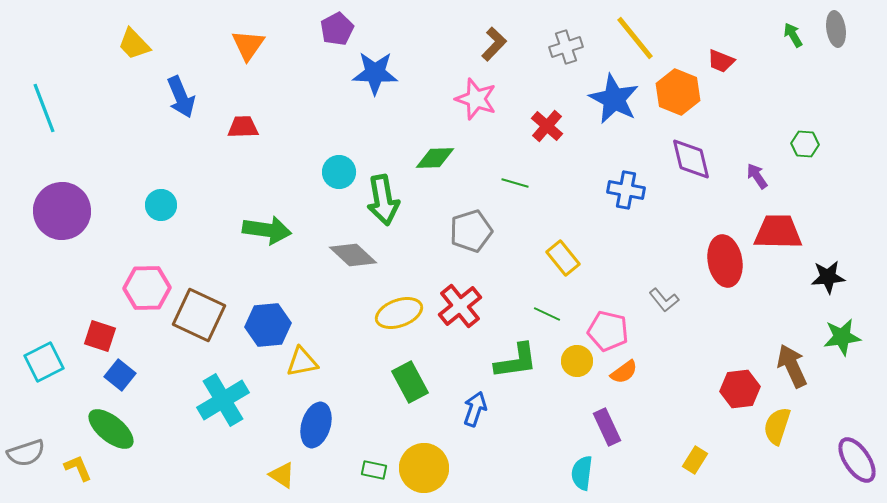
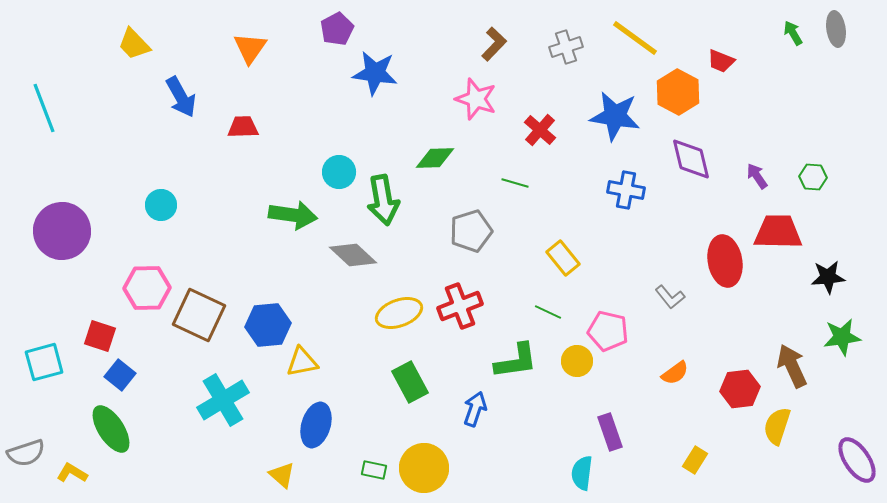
green arrow at (793, 35): moved 2 px up
yellow line at (635, 38): rotated 15 degrees counterclockwise
orange triangle at (248, 45): moved 2 px right, 3 px down
blue star at (375, 73): rotated 6 degrees clockwise
orange hexagon at (678, 92): rotated 6 degrees clockwise
blue arrow at (181, 97): rotated 6 degrees counterclockwise
blue star at (614, 99): moved 1 px right, 17 px down; rotated 18 degrees counterclockwise
red cross at (547, 126): moved 7 px left, 4 px down
green hexagon at (805, 144): moved 8 px right, 33 px down
purple circle at (62, 211): moved 20 px down
green arrow at (267, 230): moved 26 px right, 15 px up
gray L-shape at (664, 300): moved 6 px right, 3 px up
red cross at (460, 306): rotated 18 degrees clockwise
green line at (547, 314): moved 1 px right, 2 px up
cyan square at (44, 362): rotated 12 degrees clockwise
orange semicircle at (624, 372): moved 51 px right, 1 px down
purple rectangle at (607, 427): moved 3 px right, 5 px down; rotated 6 degrees clockwise
green ellipse at (111, 429): rotated 18 degrees clockwise
yellow L-shape at (78, 468): moved 6 px left, 5 px down; rotated 36 degrees counterclockwise
yellow triangle at (282, 475): rotated 8 degrees clockwise
